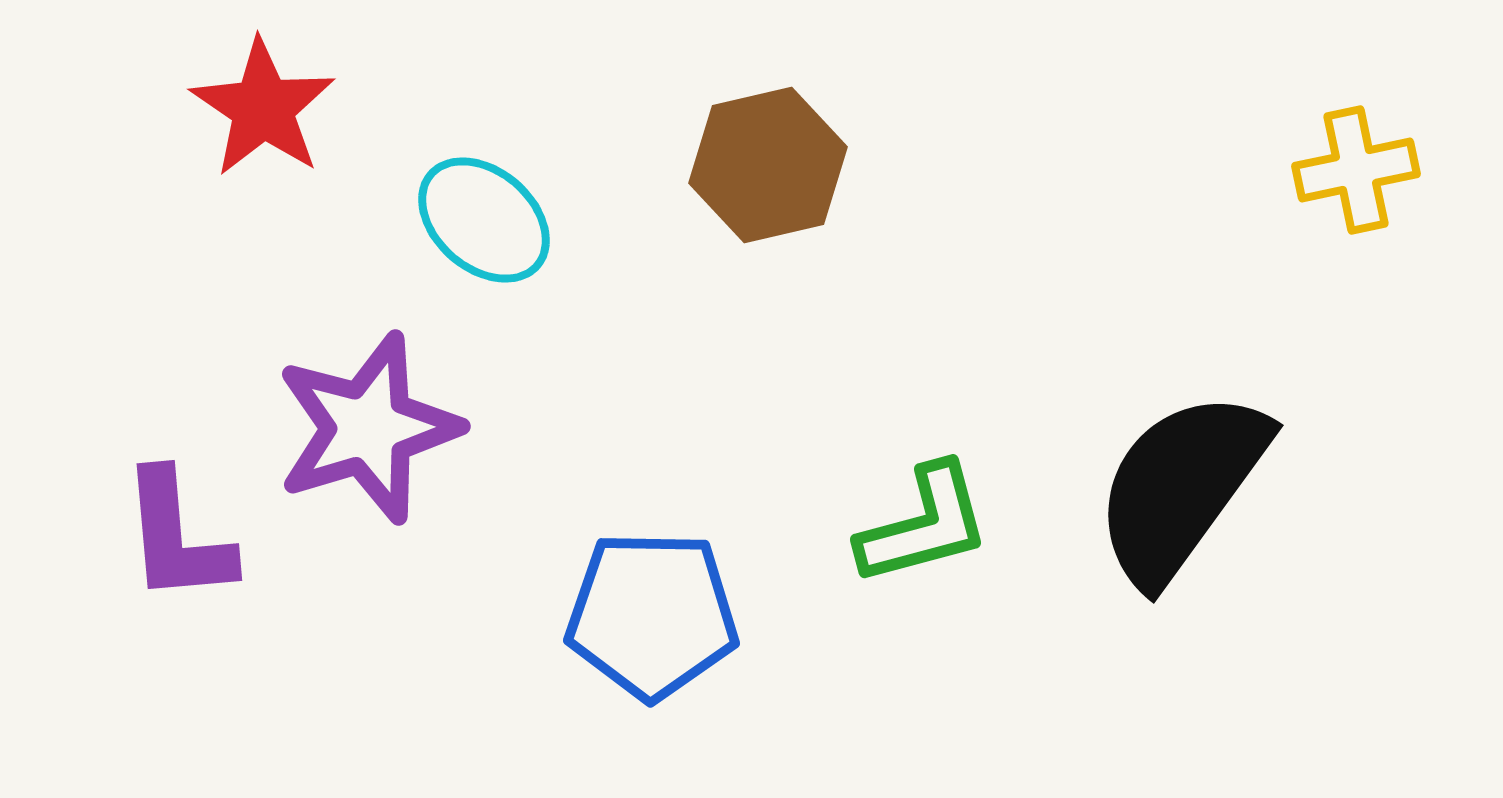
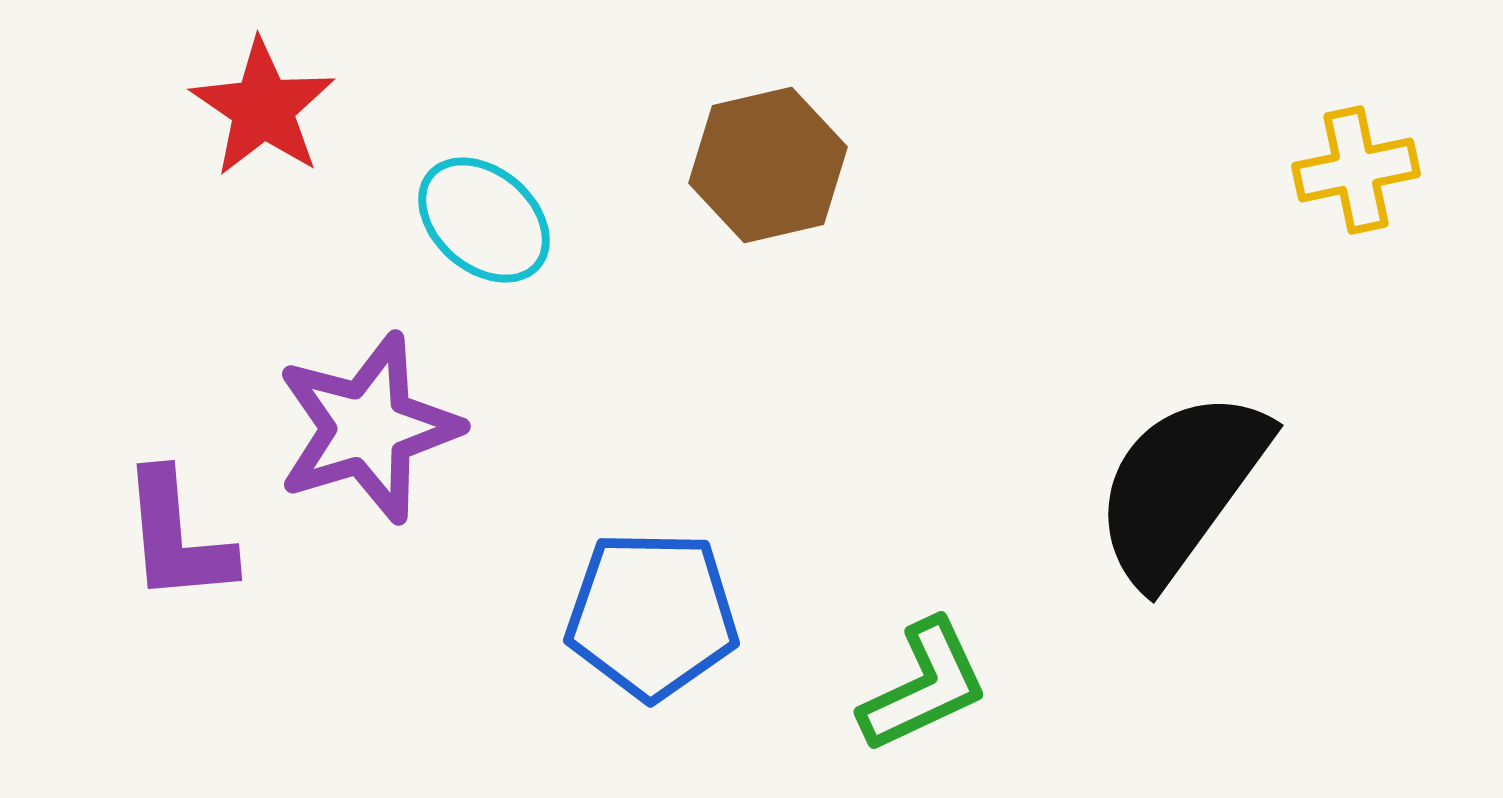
green L-shape: moved 161 px down; rotated 10 degrees counterclockwise
